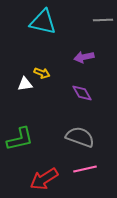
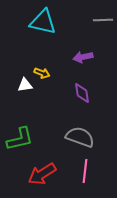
purple arrow: moved 1 px left
white triangle: moved 1 px down
purple diamond: rotated 20 degrees clockwise
pink line: moved 2 px down; rotated 70 degrees counterclockwise
red arrow: moved 2 px left, 5 px up
